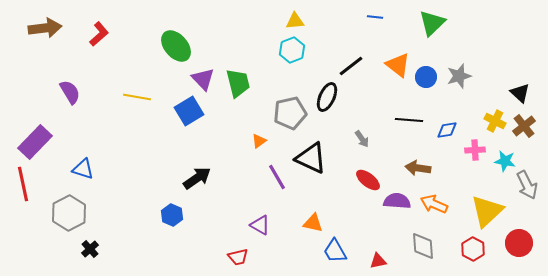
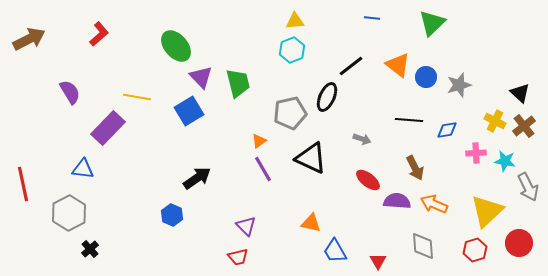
blue line at (375, 17): moved 3 px left, 1 px down
brown arrow at (45, 28): moved 16 px left, 11 px down; rotated 20 degrees counterclockwise
gray star at (459, 76): moved 9 px down
purple triangle at (203, 79): moved 2 px left, 2 px up
gray arrow at (362, 139): rotated 36 degrees counterclockwise
purple rectangle at (35, 142): moved 73 px right, 14 px up
pink cross at (475, 150): moved 1 px right, 3 px down
brown arrow at (418, 168): moved 3 px left; rotated 125 degrees counterclockwise
blue triangle at (83, 169): rotated 10 degrees counterclockwise
purple line at (277, 177): moved 14 px left, 8 px up
gray arrow at (527, 185): moved 1 px right, 2 px down
orange triangle at (313, 223): moved 2 px left
purple triangle at (260, 225): moved 14 px left, 1 px down; rotated 15 degrees clockwise
red hexagon at (473, 249): moved 2 px right, 1 px down; rotated 15 degrees clockwise
red triangle at (378, 261): rotated 48 degrees counterclockwise
